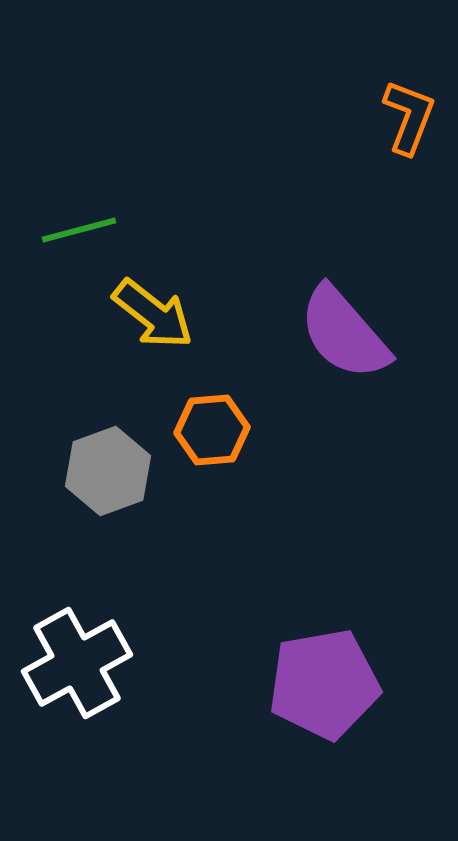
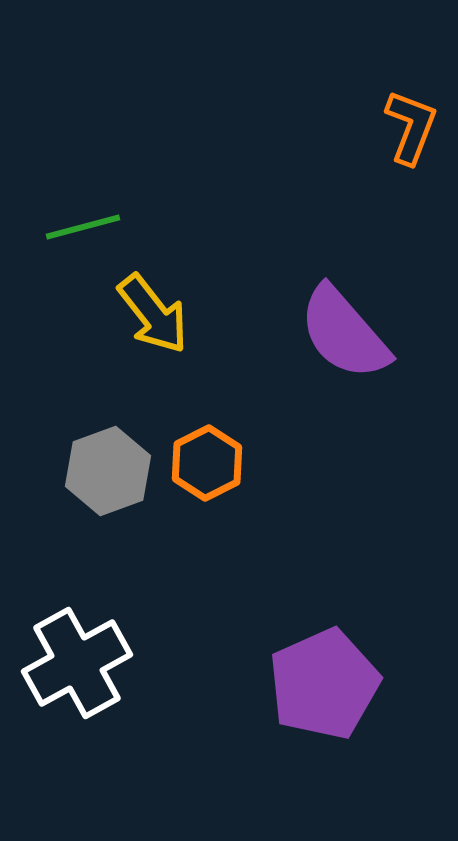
orange L-shape: moved 2 px right, 10 px down
green line: moved 4 px right, 3 px up
yellow arrow: rotated 14 degrees clockwise
orange hexagon: moved 5 px left, 33 px down; rotated 22 degrees counterclockwise
purple pentagon: rotated 14 degrees counterclockwise
